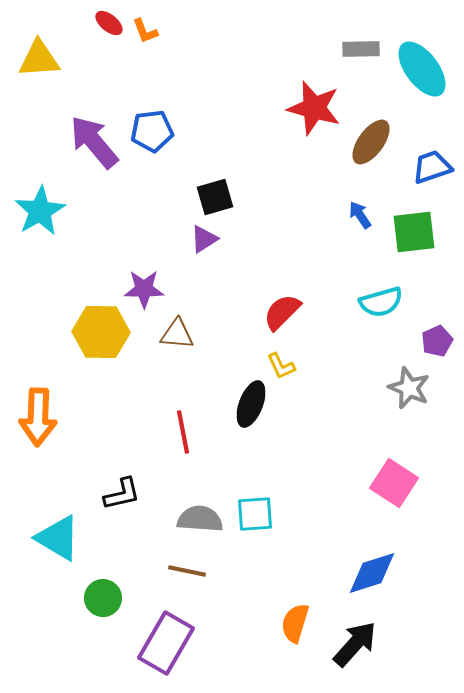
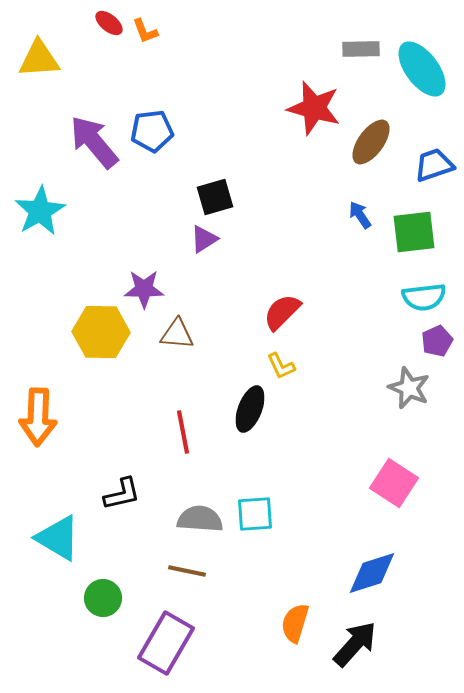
blue trapezoid: moved 2 px right, 2 px up
cyan semicircle: moved 43 px right, 5 px up; rotated 9 degrees clockwise
black ellipse: moved 1 px left, 5 px down
